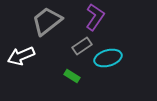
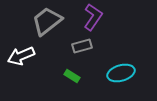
purple L-shape: moved 2 px left
gray rectangle: rotated 18 degrees clockwise
cyan ellipse: moved 13 px right, 15 px down
